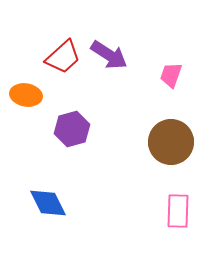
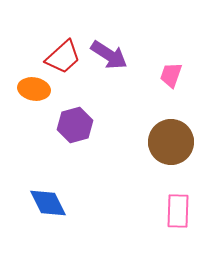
orange ellipse: moved 8 px right, 6 px up
purple hexagon: moved 3 px right, 4 px up
